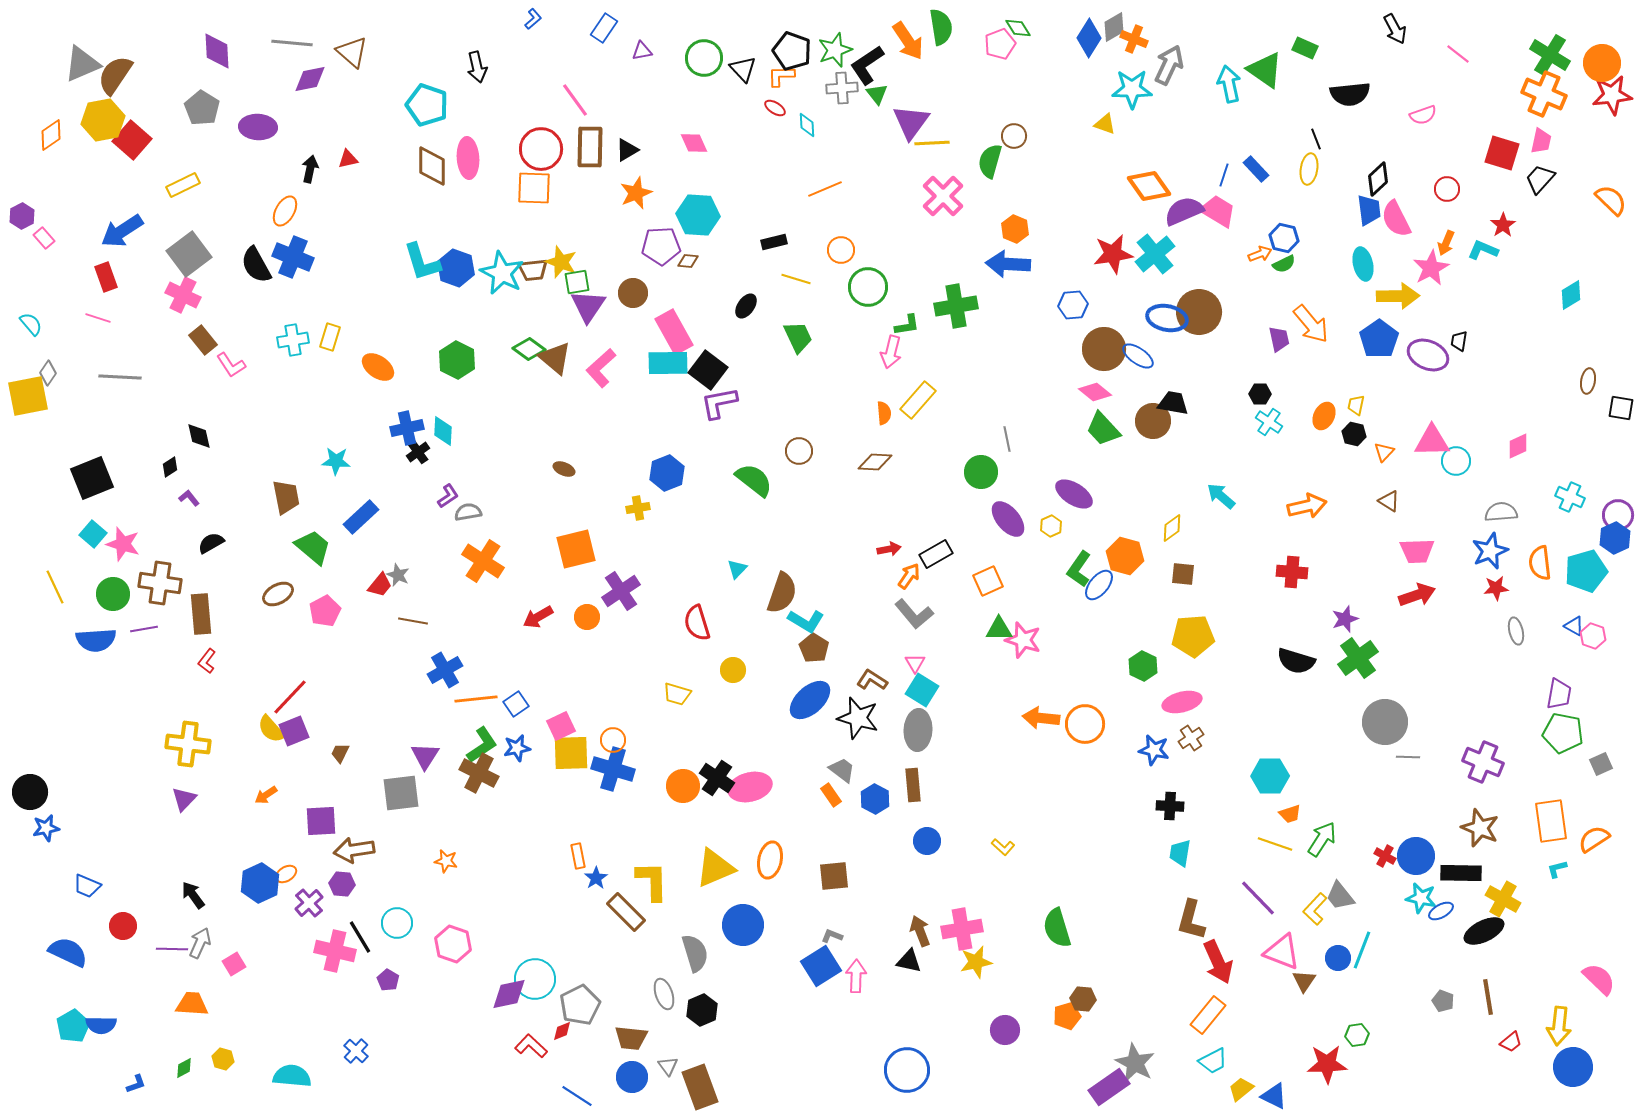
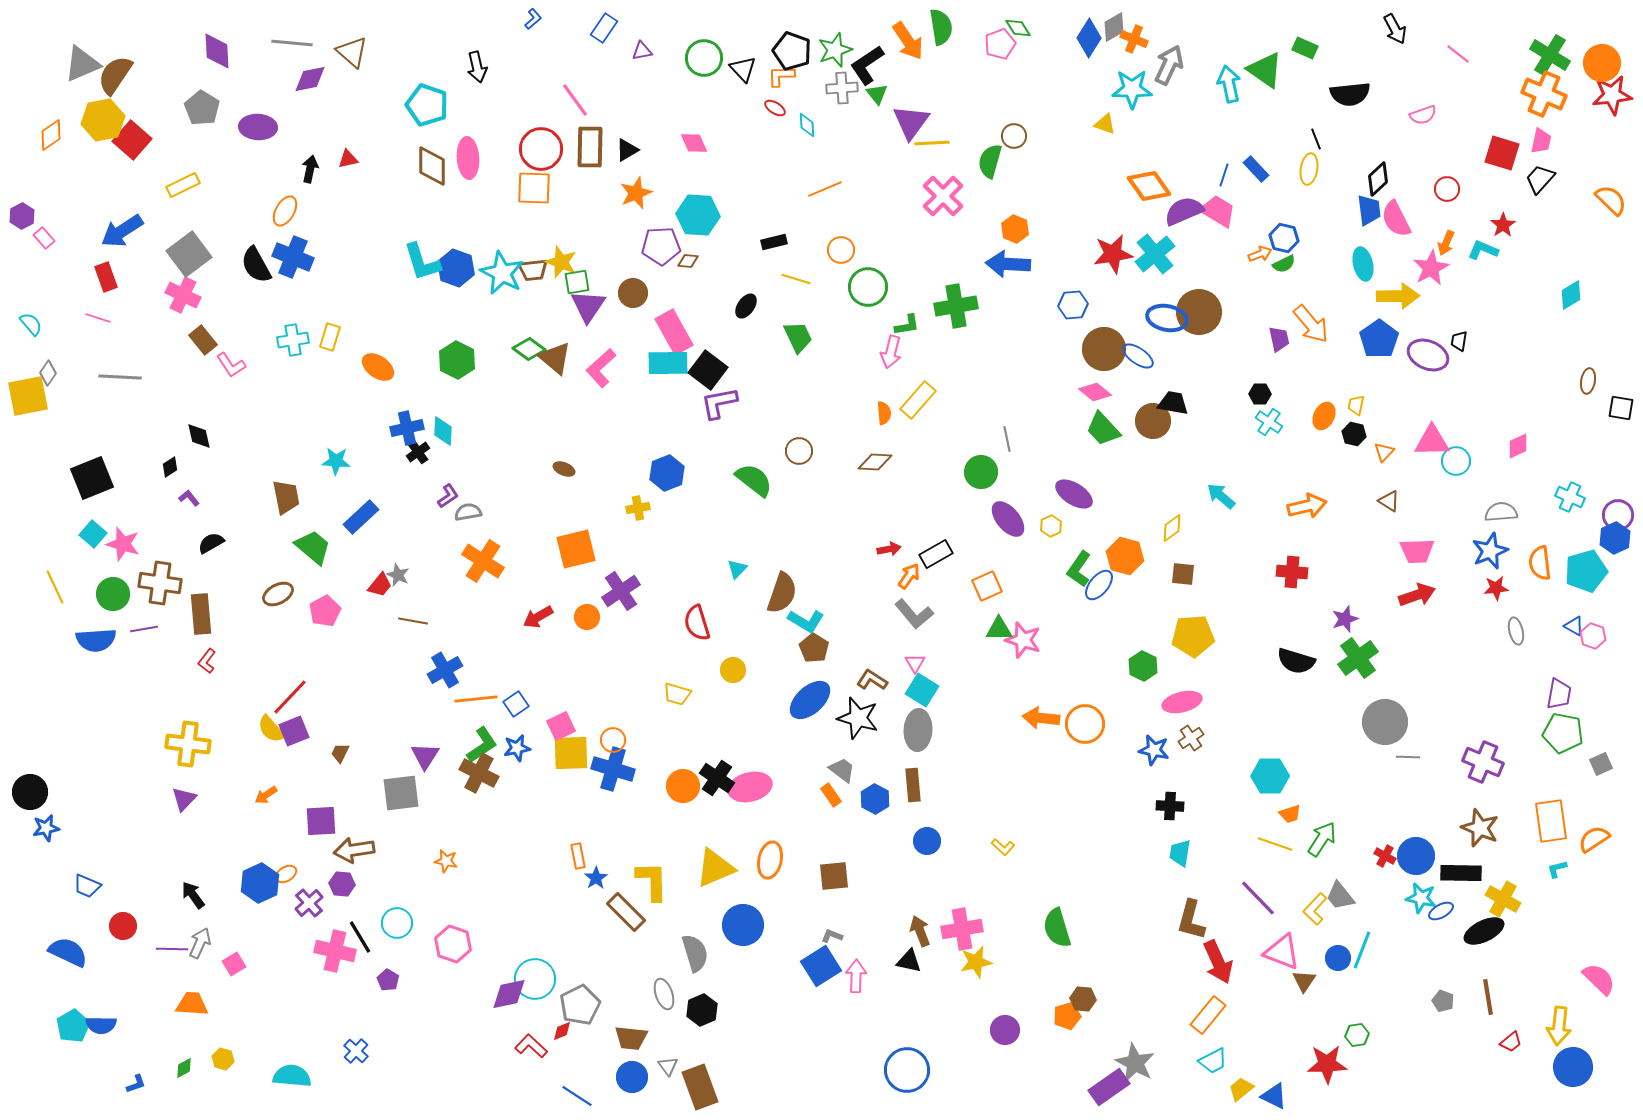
orange square at (988, 581): moved 1 px left, 5 px down
